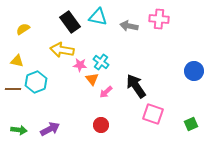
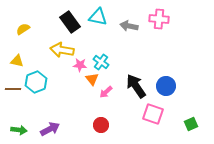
blue circle: moved 28 px left, 15 px down
